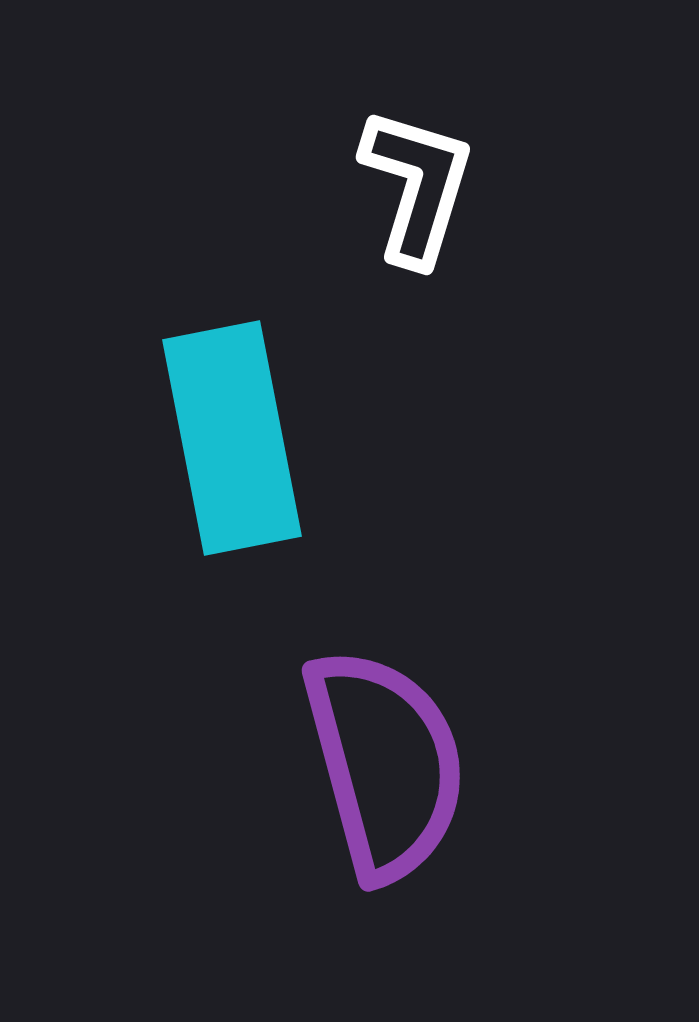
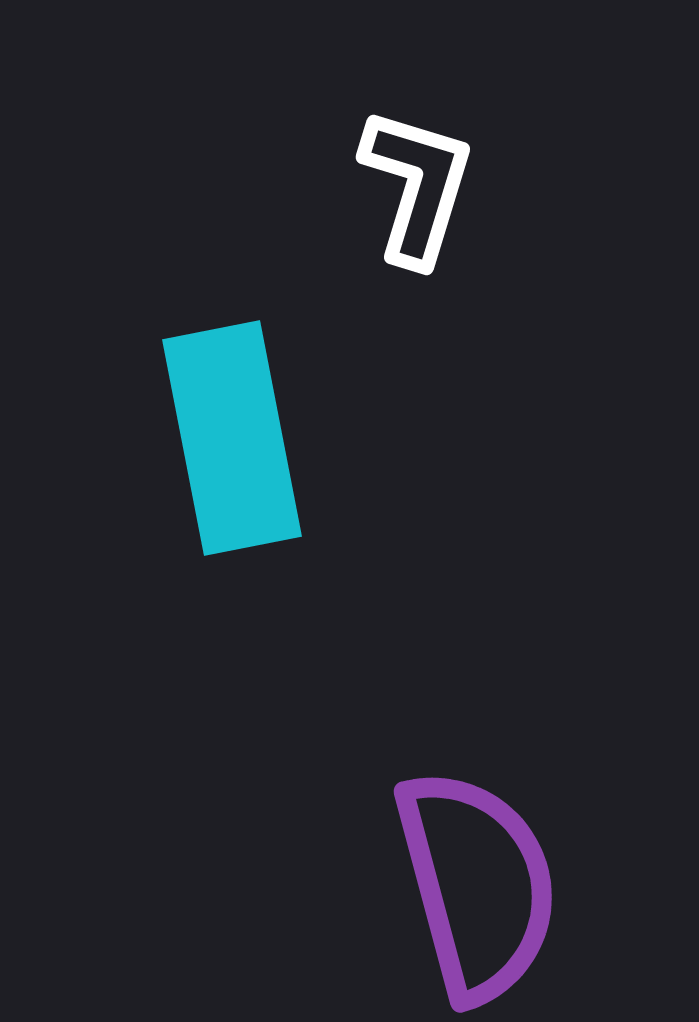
purple semicircle: moved 92 px right, 121 px down
